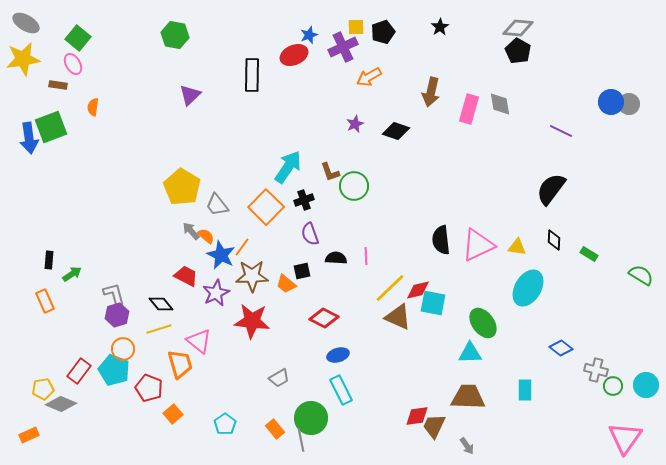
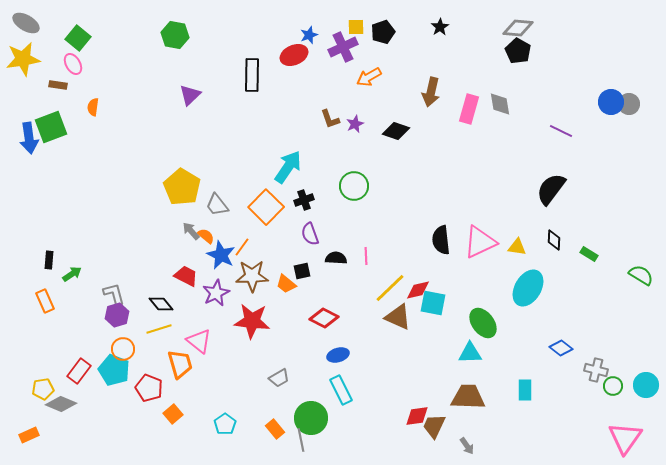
brown L-shape at (330, 172): moved 53 px up
pink triangle at (478, 245): moved 2 px right, 3 px up
